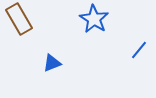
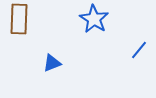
brown rectangle: rotated 32 degrees clockwise
